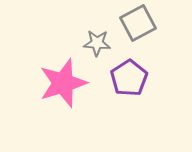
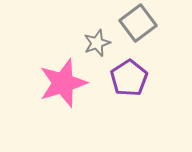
gray square: rotated 9 degrees counterclockwise
gray star: rotated 24 degrees counterclockwise
